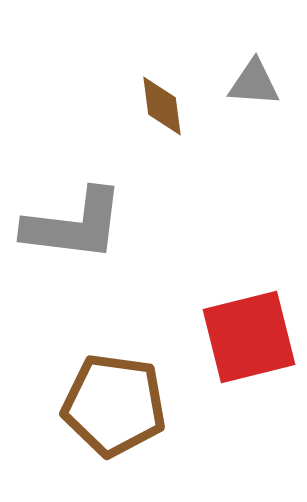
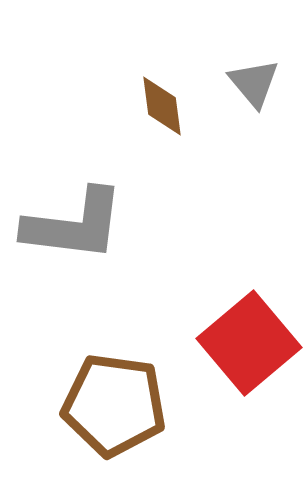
gray triangle: rotated 46 degrees clockwise
red square: moved 6 px down; rotated 26 degrees counterclockwise
